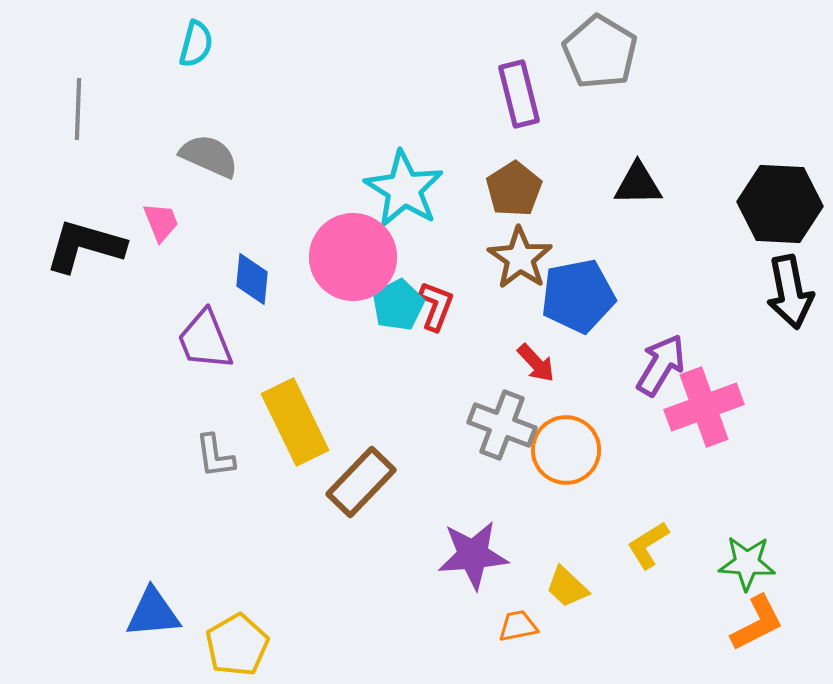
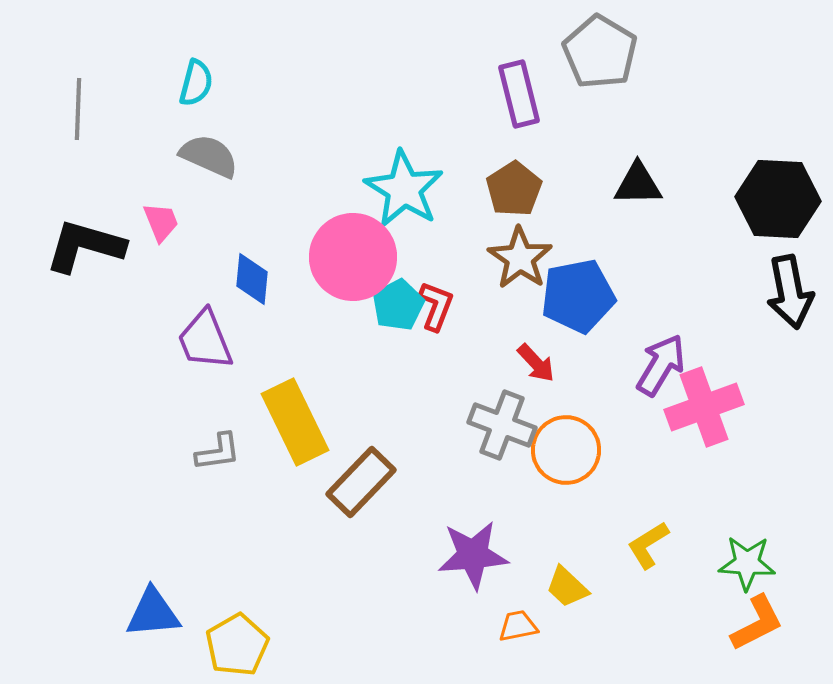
cyan semicircle: moved 39 px down
black hexagon: moved 2 px left, 5 px up
gray L-shape: moved 3 px right, 4 px up; rotated 90 degrees counterclockwise
